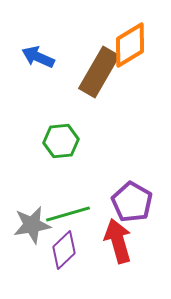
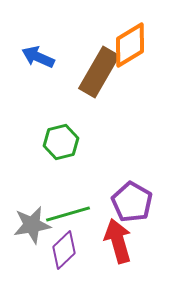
green hexagon: moved 1 px down; rotated 8 degrees counterclockwise
